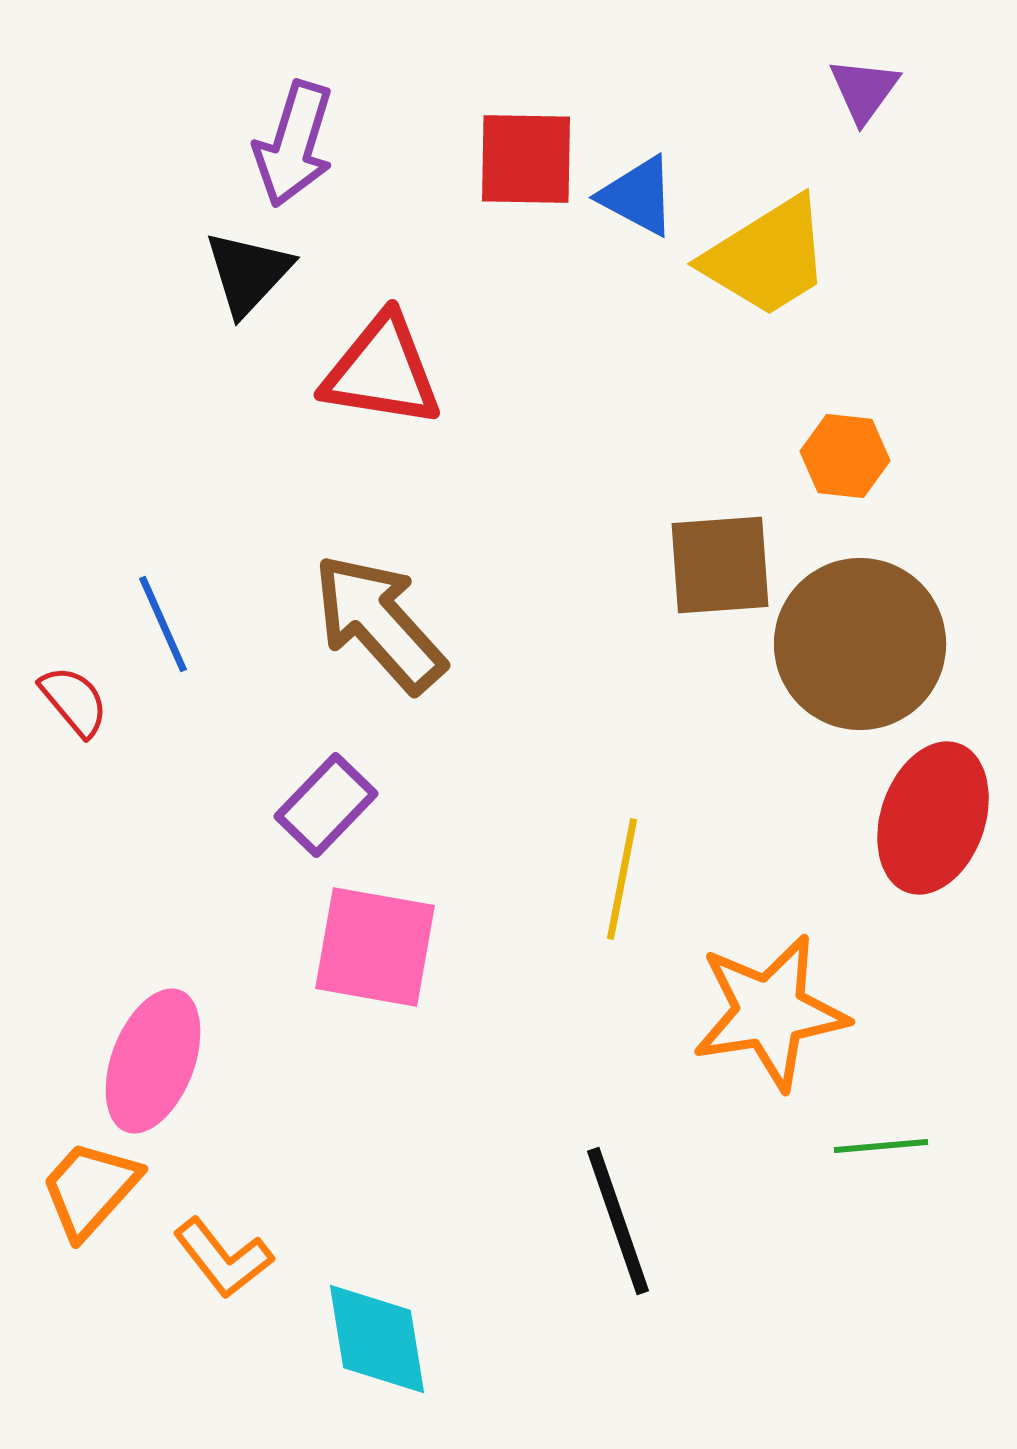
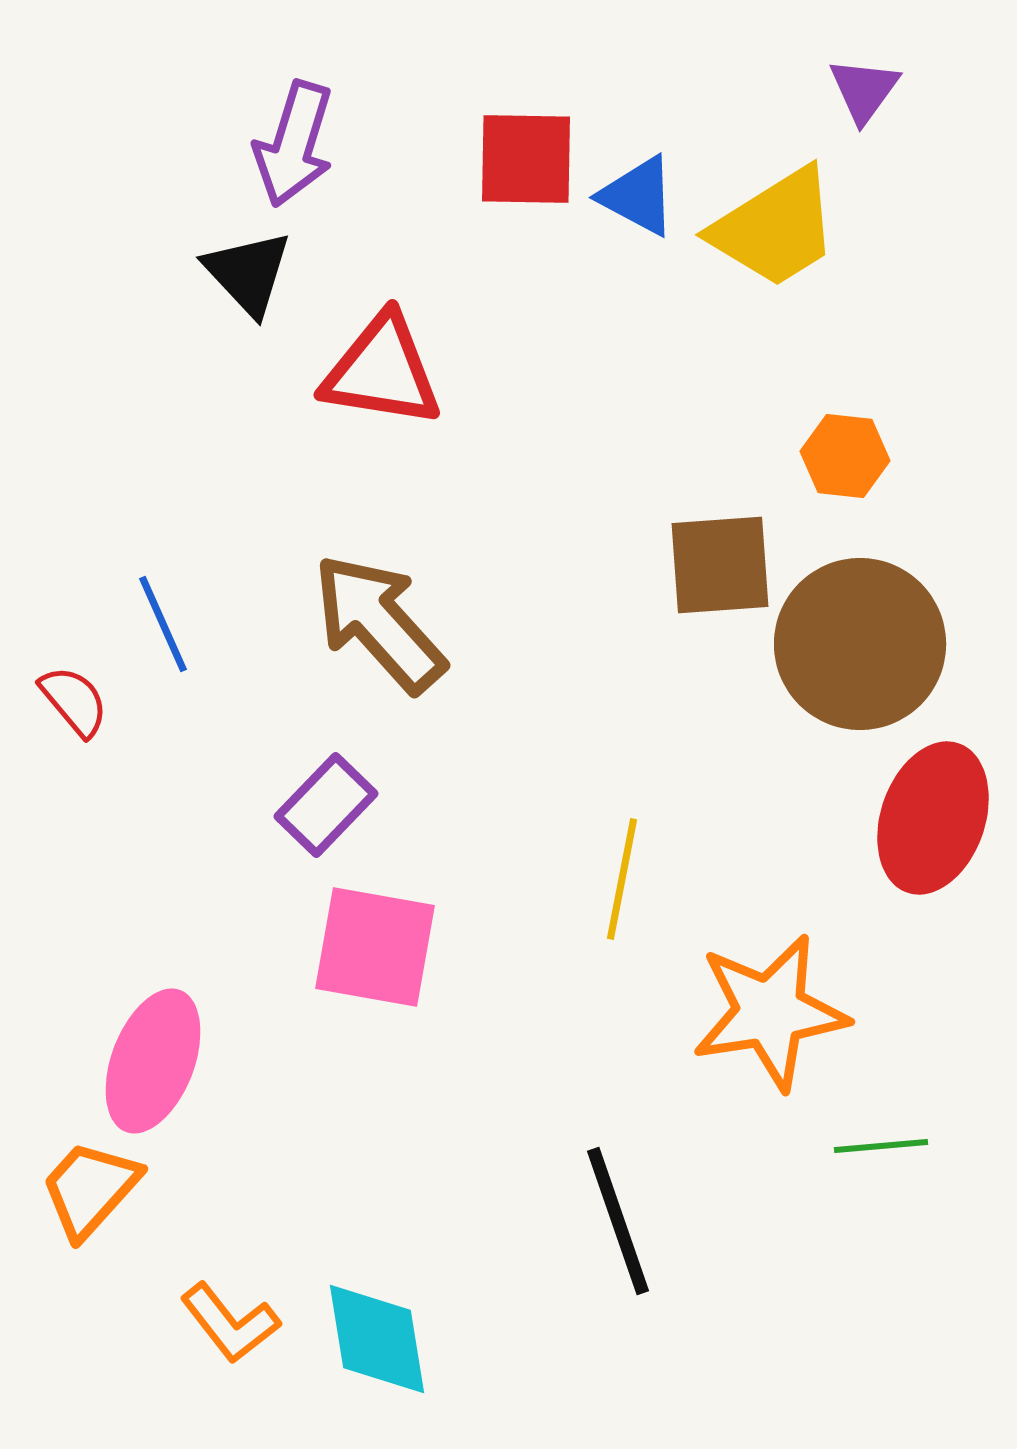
yellow trapezoid: moved 8 px right, 29 px up
black triangle: rotated 26 degrees counterclockwise
orange L-shape: moved 7 px right, 65 px down
